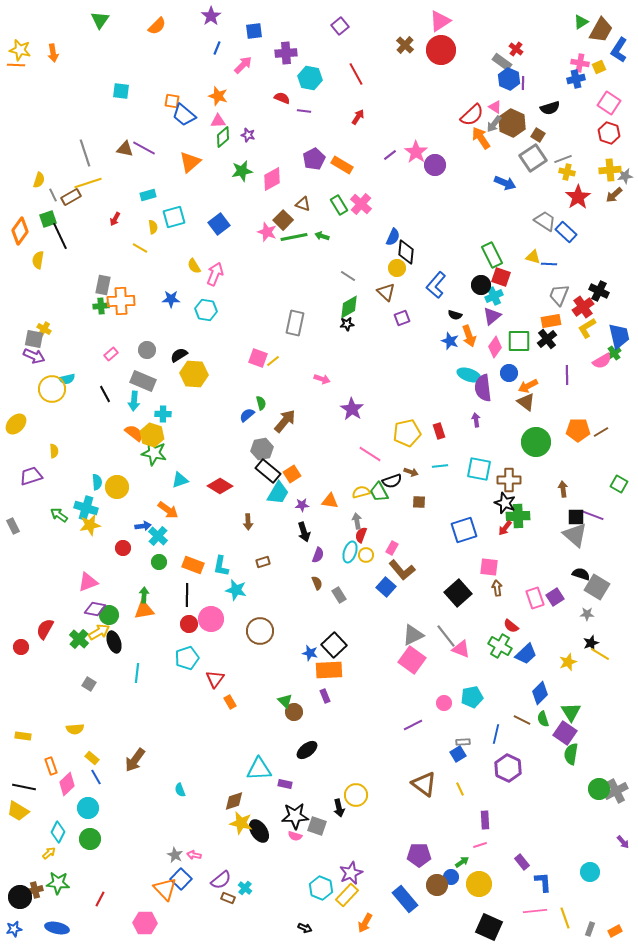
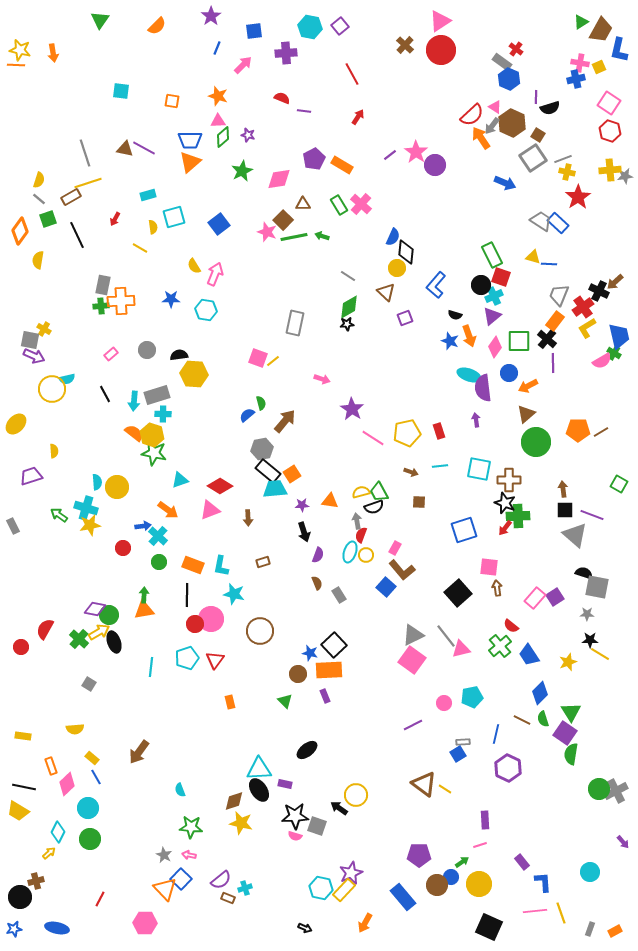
blue L-shape at (619, 50): rotated 20 degrees counterclockwise
red line at (356, 74): moved 4 px left
cyan hexagon at (310, 78): moved 51 px up
purple line at (523, 83): moved 13 px right, 14 px down
blue trapezoid at (184, 115): moved 6 px right, 25 px down; rotated 40 degrees counterclockwise
gray arrow at (494, 124): moved 2 px left, 2 px down
red hexagon at (609, 133): moved 1 px right, 2 px up
green star at (242, 171): rotated 15 degrees counterclockwise
pink diamond at (272, 179): moved 7 px right; rotated 20 degrees clockwise
gray line at (53, 195): moved 14 px left, 4 px down; rotated 24 degrees counterclockwise
brown arrow at (614, 195): moved 1 px right, 87 px down
brown triangle at (303, 204): rotated 21 degrees counterclockwise
gray trapezoid at (545, 221): moved 4 px left
blue rectangle at (566, 232): moved 8 px left, 9 px up
black line at (60, 236): moved 17 px right, 1 px up
purple square at (402, 318): moved 3 px right
orange rectangle at (551, 321): moved 4 px right; rotated 42 degrees counterclockwise
gray square at (34, 339): moved 4 px left, 1 px down
black cross at (547, 339): rotated 12 degrees counterclockwise
green cross at (614, 353): rotated 24 degrees counterclockwise
black semicircle at (179, 355): rotated 24 degrees clockwise
purple line at (567, 375): moved 14 px left, 12 px up
gray rectangle at (143, 381): moved 14 px right, 14 px down; rotated 40 degrees counterclockwise
brown triangle at (526, 402): moved 12 px down; rotated 42 degrees clockwise
pink line at (370, 454): moved 3 px right, 16 px up
black semicircle at (392, 481): moved 18 px left, 26 px down
cyan trapezoid at (278, 493): moved 3 px left, 4 px up; rotated 125 degrees counterclockwise
black square at (576, 517): moved 11 px left, 7 px up
brown arrow at (248, 522): moved 4 px up
pink rectangle at (392, 548): moved 3 px right
black semicircle at (581, 574): moved 3 px right, 1 px up
pink triangle at (88, 582): moved 122 px right, 72 px up
gray square at (597, 587): rotated 20 degrees counterclockwise
cyan star at (236, 590): moved 2 px left, 4 px down
pink rectangle at (535, 598): rotated 60 degrees clockwise
red circle at (189, 624): moved 6 px right
black star at (591, 643): moved 1 px left, 3 px up; rotated 21 degrees clockwise
green cross at (500, 646): rotated 20 degrees clockwise
pink triangle at (461, 649): rotated 36 degrees counterclockwise
blue trapezoid at (526, 654): moved 3 px right, 1 px down; rotated 100 degrees clockwise
cyan line at (137, 673): moved 14 px right, 6 px up
red triangle at (215, 679): moved 19 px up
orange rectangle at (230, 702): rotated 16 degrees clockwise
brown circle at (294, 712): moved 4 px right, 38 px up
brown arrow at (135, 760): moved 4 px right, 8 px up
yellow line at (460, 789): moved 15 px left; rotated 32 degrees counterclockwise
black arrow at (339, 808): rotated 138 degrees clockwise
black ellipse at (259, 831): moved 41 px up
gray star at (175, 855): moved 11 px left
pink arrow at (194, 855): moved 5 px left
green star at (58, 883): moved 133 px right, 56 px up
cyan cross at (245, 888): rotated 32 degrees clockwise
cyan hexagon at (321, 888): rotated 10 degrees counterclockwise
brown cross at (35, 890): moved 1 px right, 9 px up
yellow rectangle at (347, 895): moved 3 px left, 5 px up
blue rectangle at (405, 899): moved 2 px left, 2 px up
yellow line at (565, 918): moved 4 px left, 5 px up
